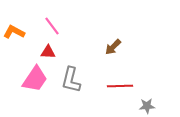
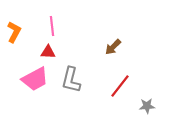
pink line: rotated 30 degrees clockwise
orange L-shape: rotated 90 degrees clockwise
pink trapezoid: rotated 28 degrees clockwise
red line: rotated 50 degrees counterclockwise
